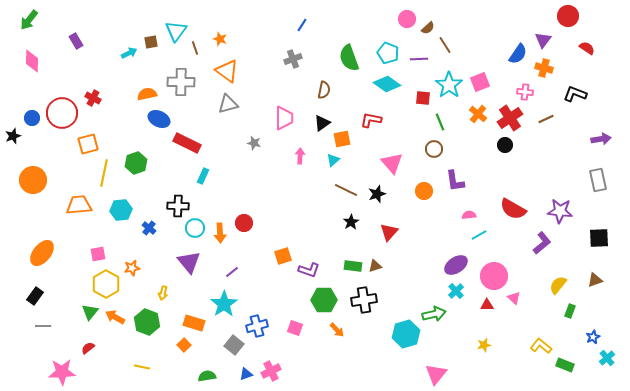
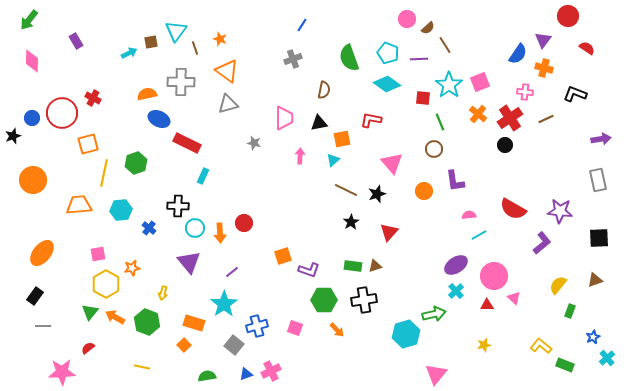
black triangle at (322, 123): moved 3 px left; rotated 24 degrees clockwise
